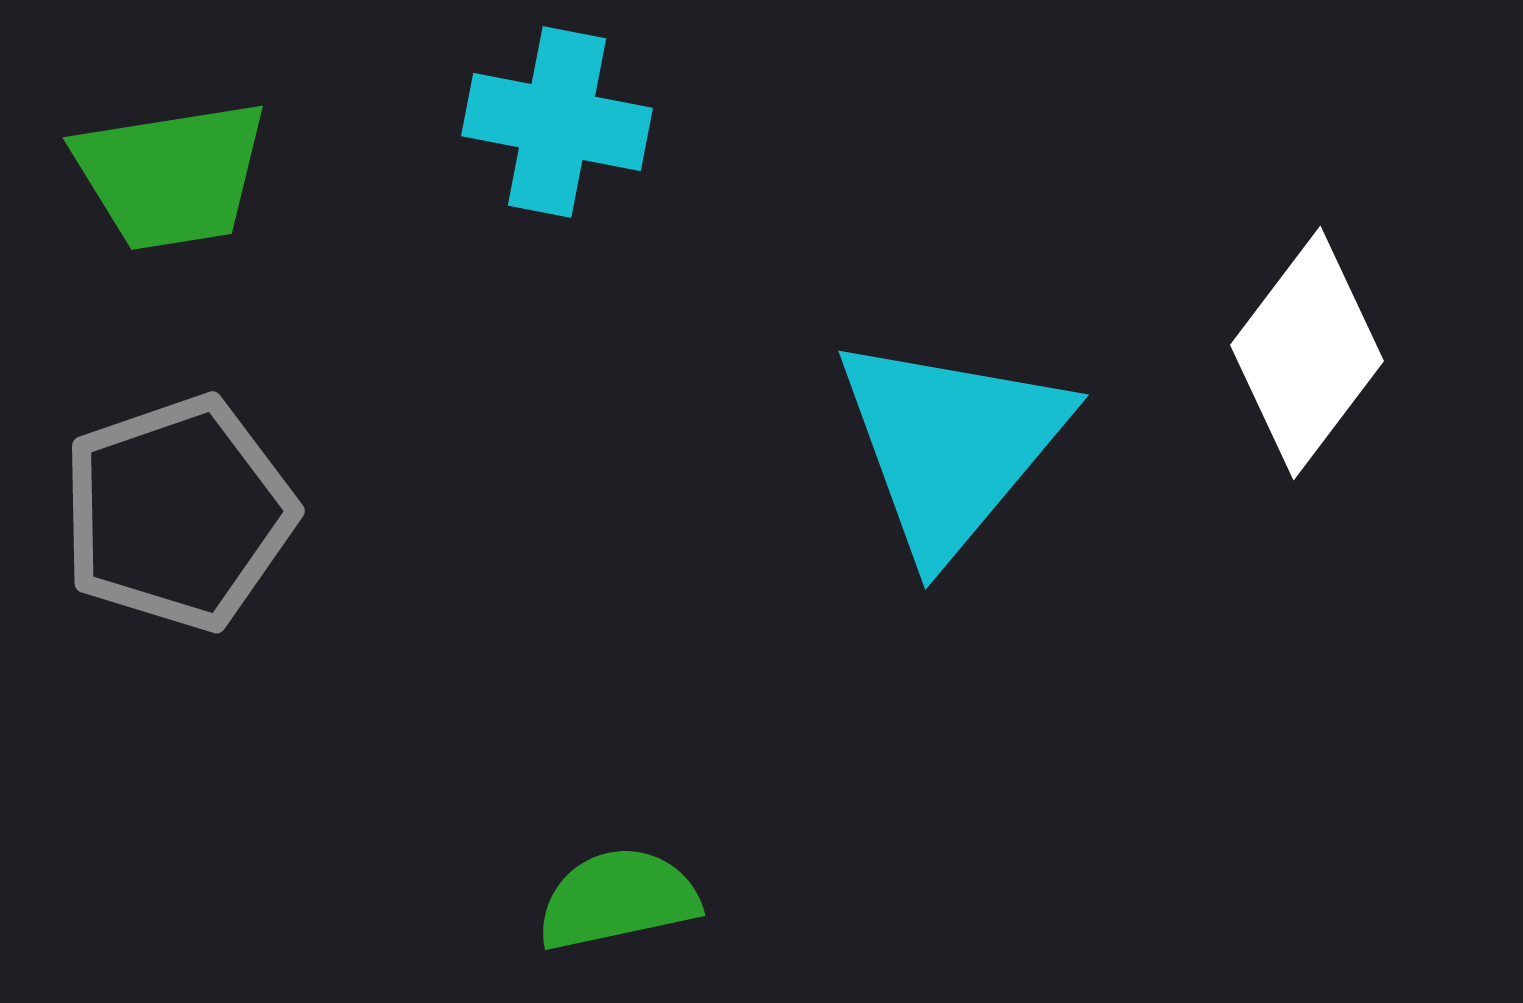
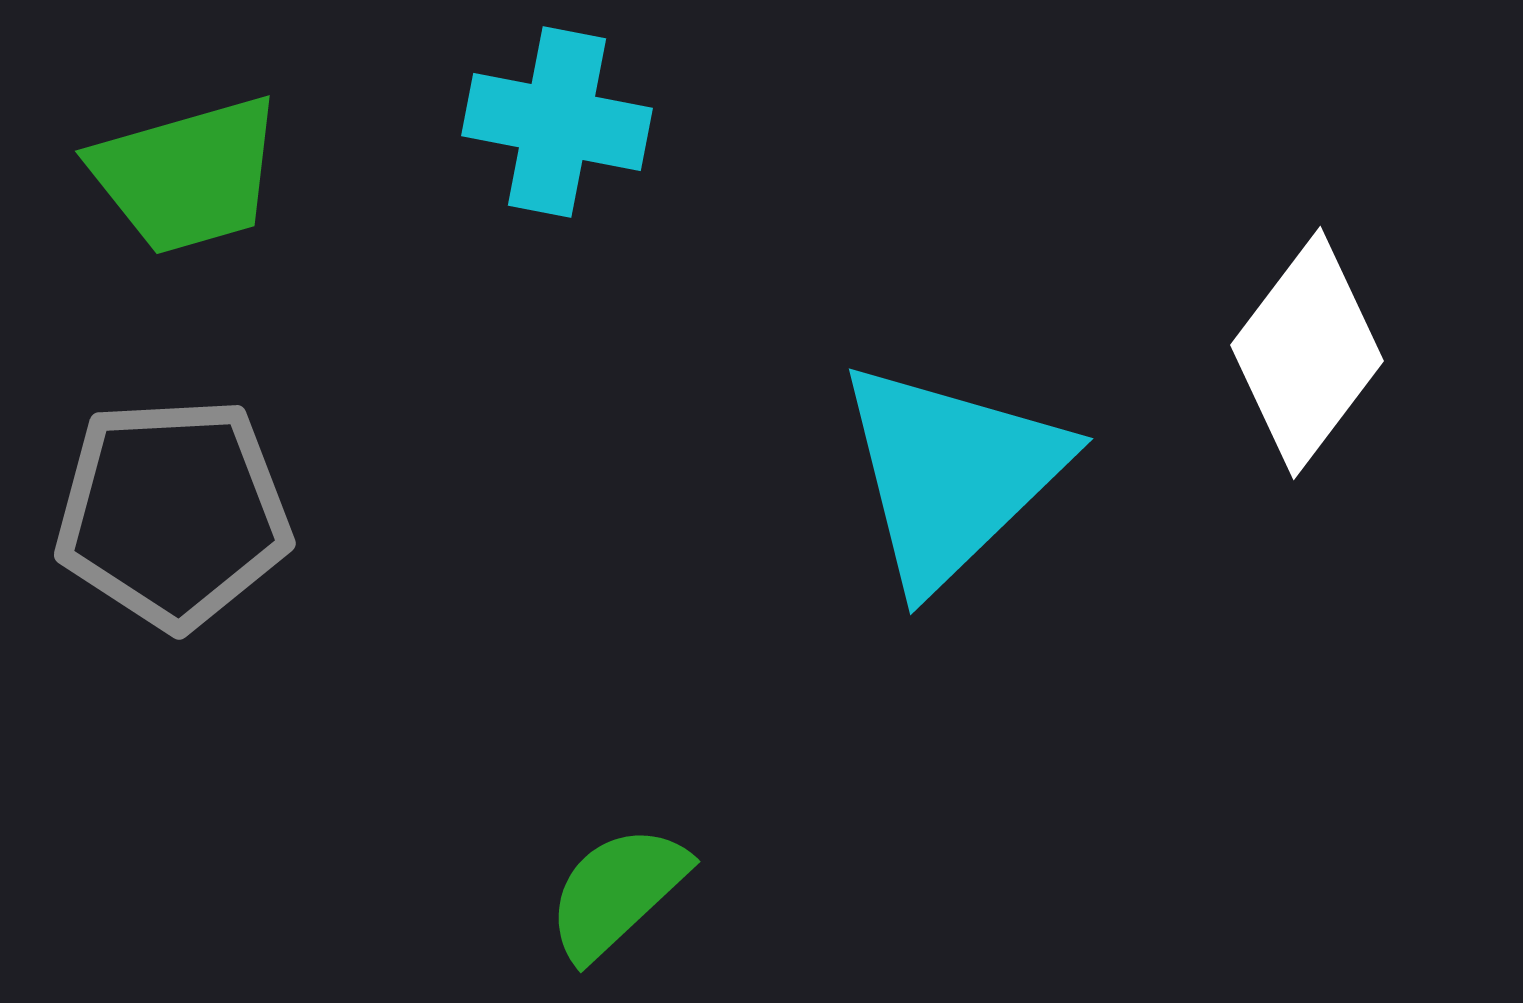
green trapezoid: moved 16 px right; rotated 7 degrees counterclockwise
cyan triangle: moved 29 px down; rotated 6 degrees clockwise
gray pentagon: moved 5 px left; rotated 16 degrees clockwise
green semicircle: moved 1 px left, 7 px up; rotated 31 degrees counterclockwise
